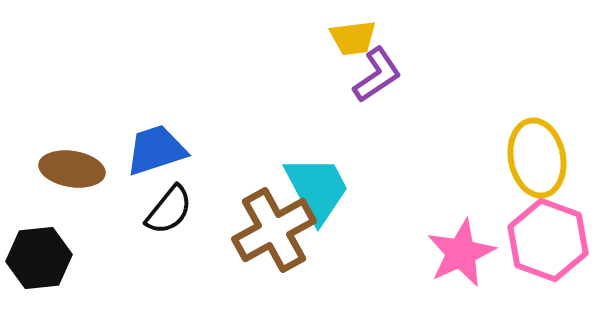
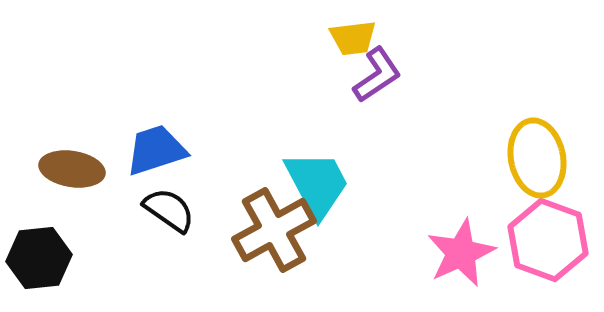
cyan trapezoid: moved 5 px up
black semicircle: rotated 94 degrees counterclockwise
